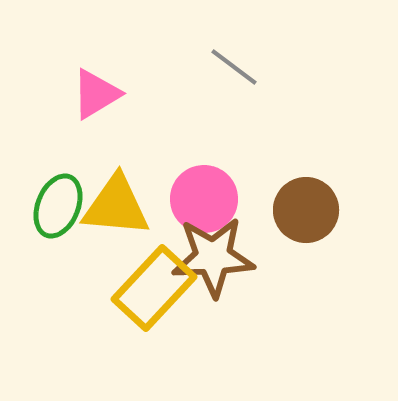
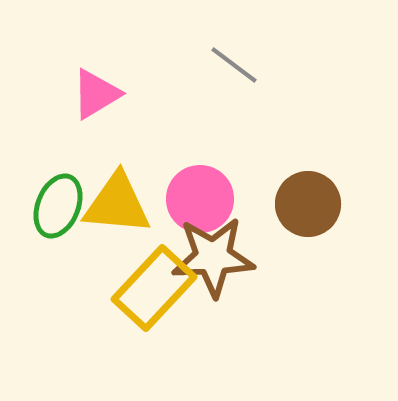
gray line: moved 2 px up
pink circle: moved 4 px left
yellow triangle: moved 1 px right, 2 px up
brown circle: moved 2 px right, 6 px up
